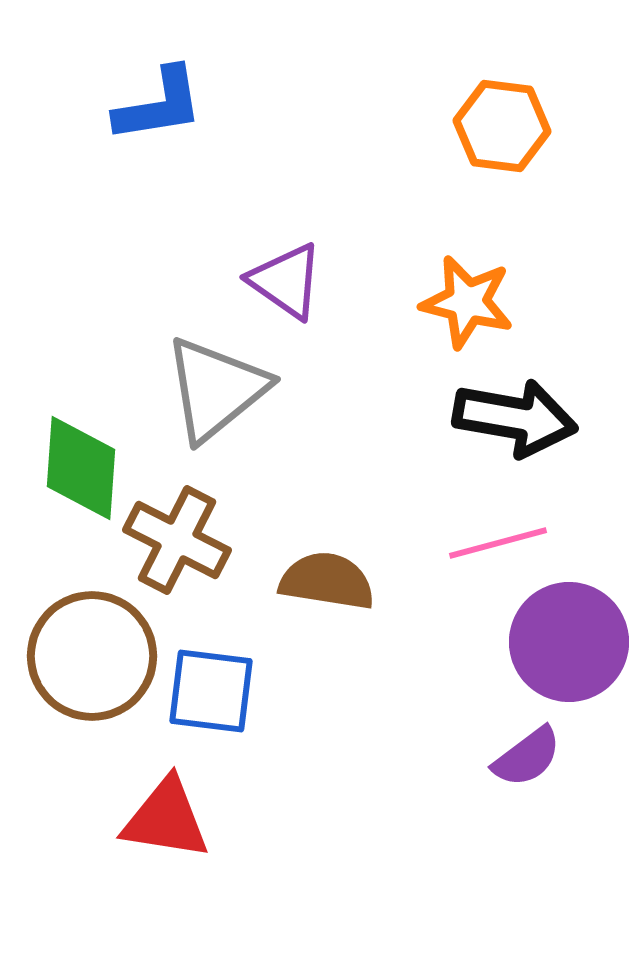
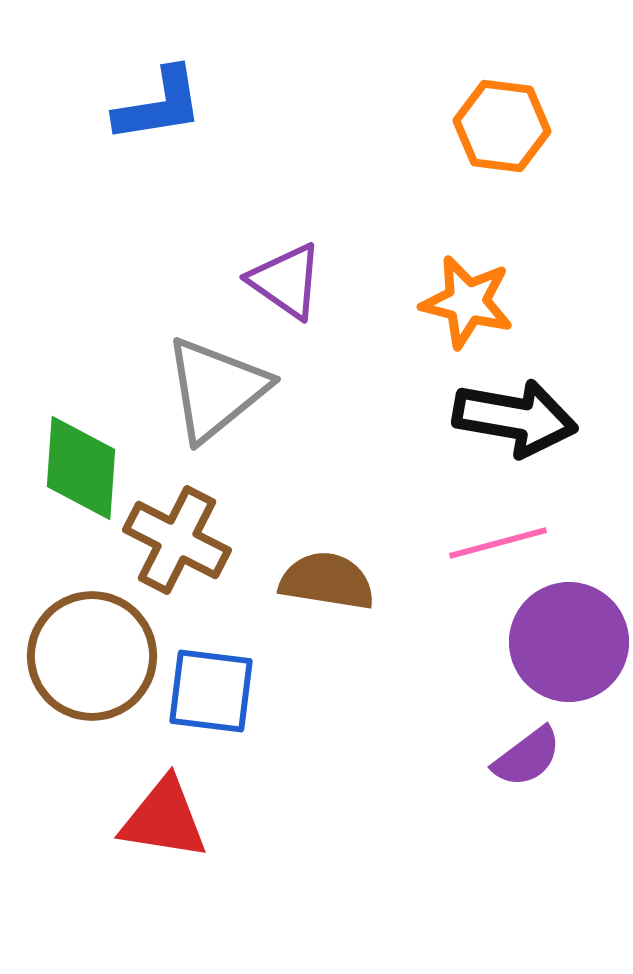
red triangle: moved 2 px left
